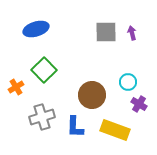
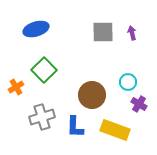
gray square: moved 3 px left
